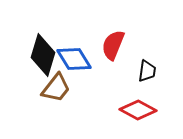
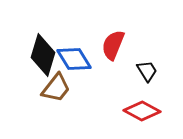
black trapezoid: rotated 40 degrees counterclockwise
red diamond: moved 4 px right, 1 px down
